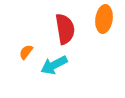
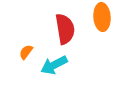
orange ellipse: moved 2 px left, 2 px up; rotated 12 degrees counterclockwise
